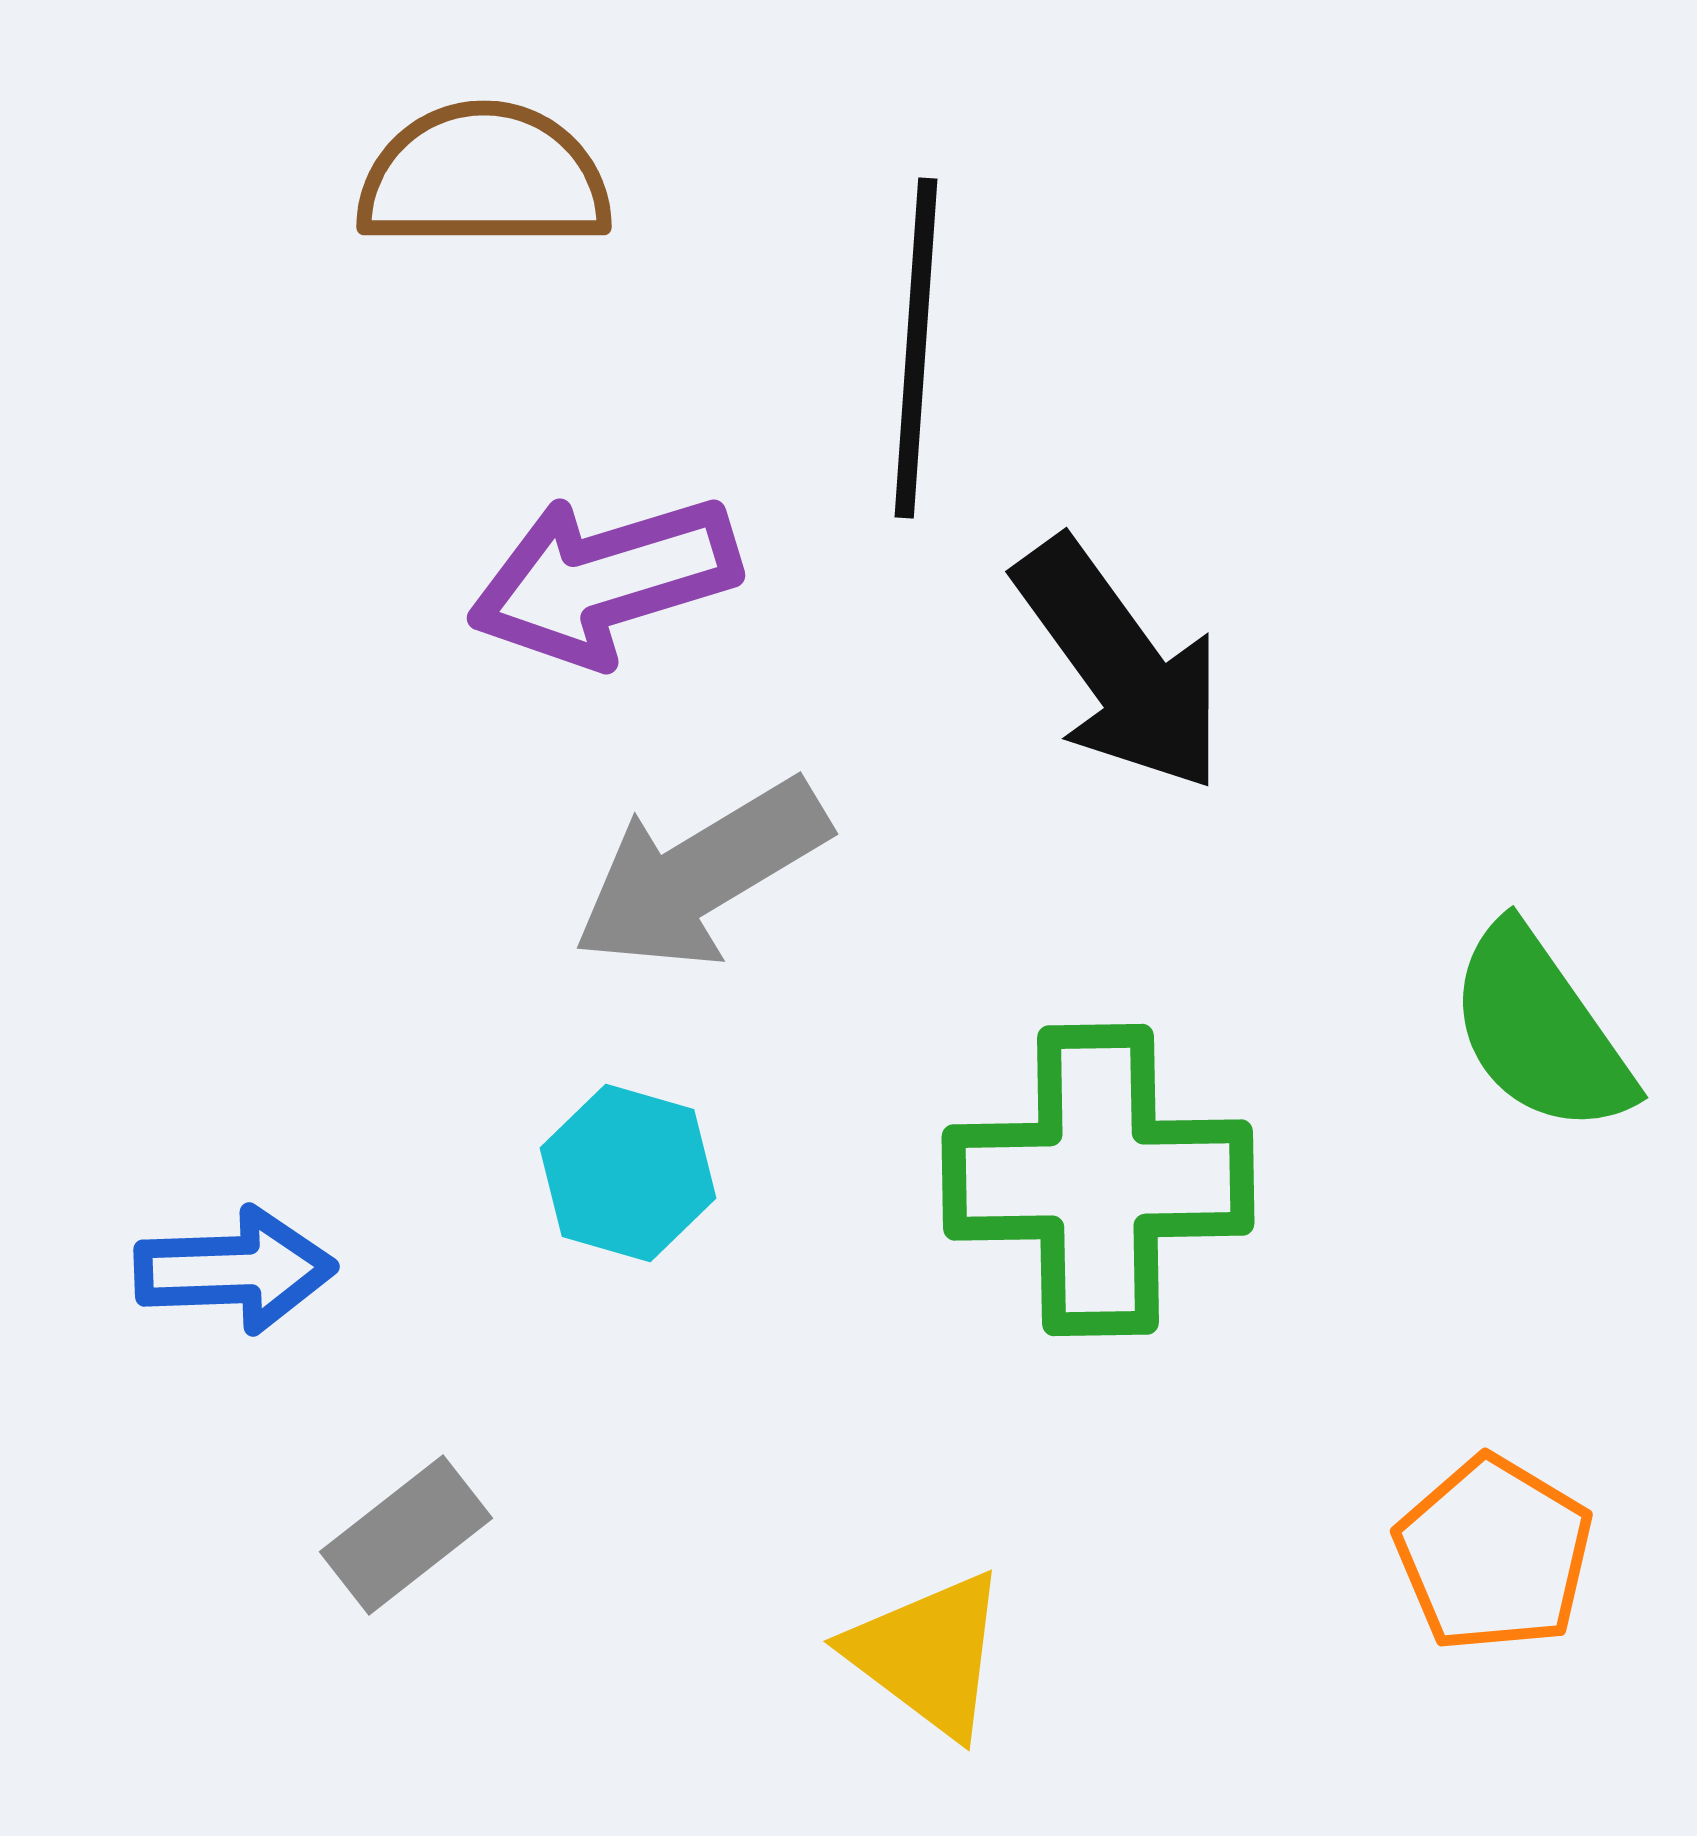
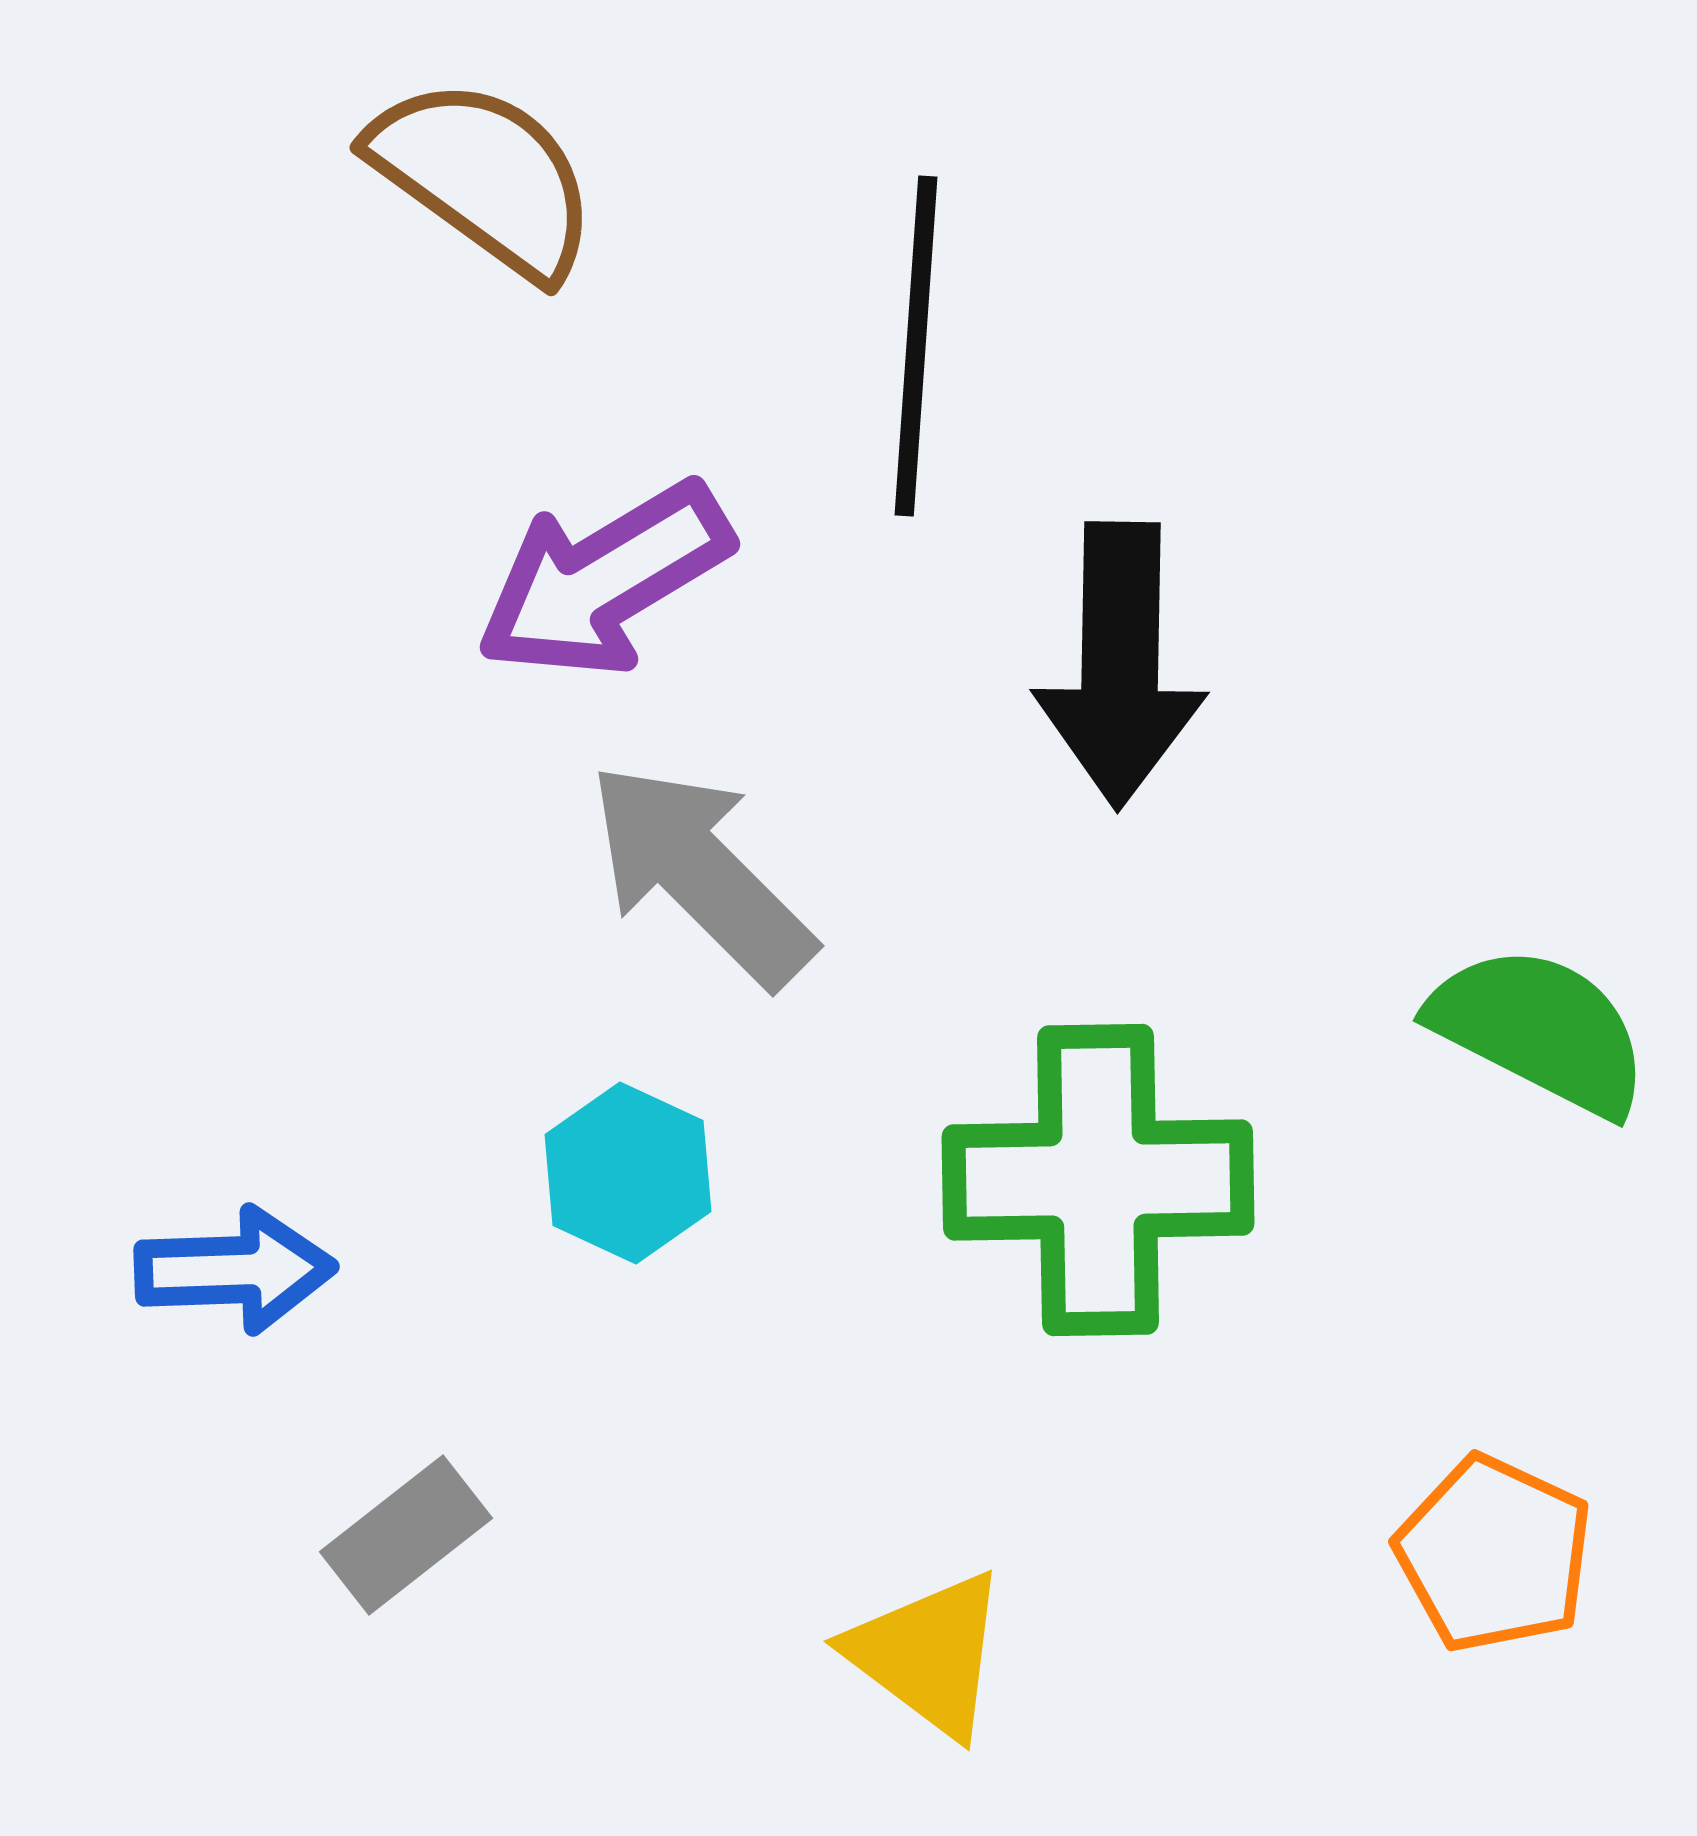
brown semicircle: rotated 36 degrees clockwise
black line: moved 2 px up
purple arrow: rotated 14 degrees counterclockwise
black arrow: rotated 37 degrees clockwise
gray arrow: rotated 76 degrees clockwise
green semicircle: rotated 152 degrees clockwise
cyan hexagon: rotated 9 degrees clockwise
orange pentagon: rotated 6 degrees counterclockwise
